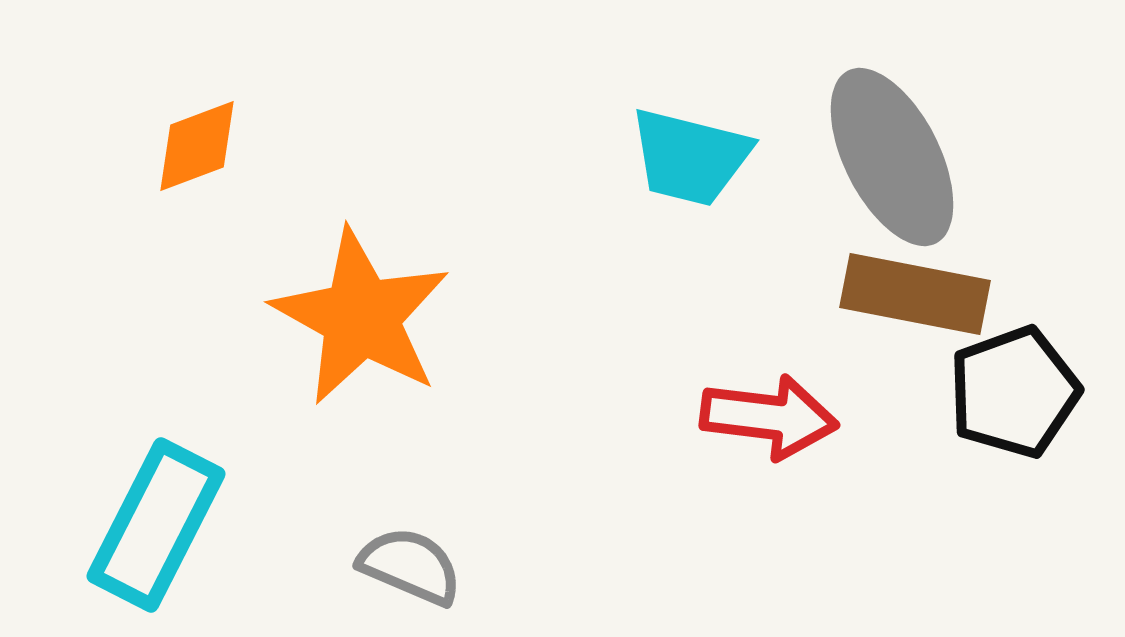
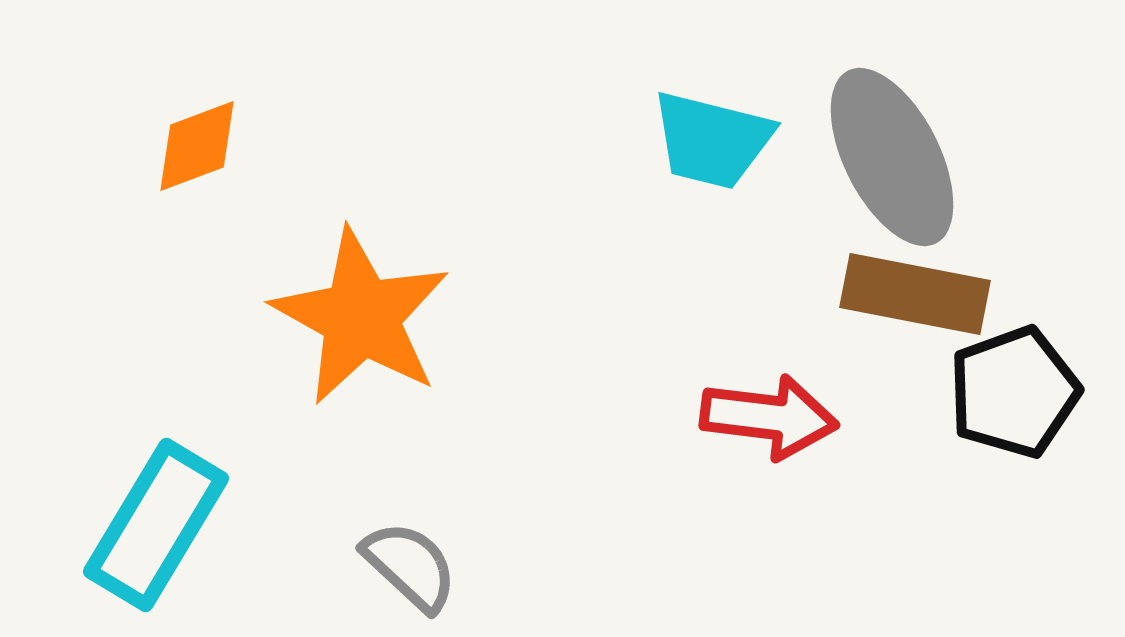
cyan trapezoid: moved 22 px right, 17 px up
cyan rectangle: rotated 4 degrees clockwise
gray semicircle: rotated 20 degrees clockwise
